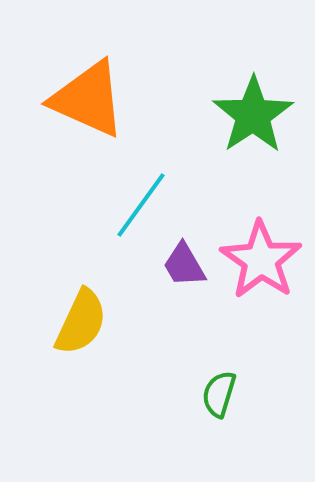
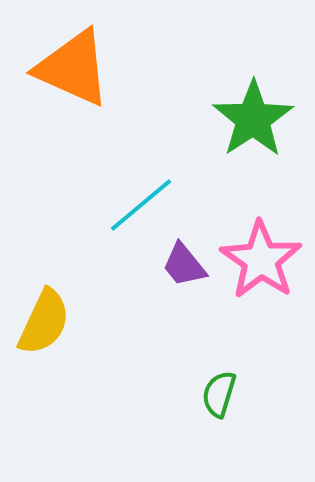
orange triangle: moved 15 px left, 31 px up
green star: moved 4 px down
cyan line: rotated 14 degrees clockwise
purple trapezoid: rotated 9 degrees counterclockwise
yellow semicircle: moved 37 px left
